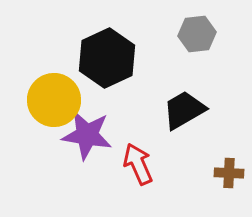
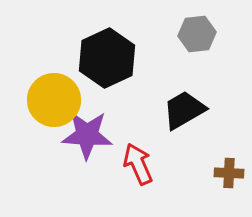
purple star: rotated 6 degrees counterclockwise
